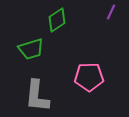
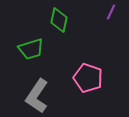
green diamond: moved 2 px right; rotated 45 degrees counterclockwise
pink pentagon: moved 1 px left, 1 px down; rotated 20 degrees clockwise
gray L-shape: rotated 28 degrees clockwise
